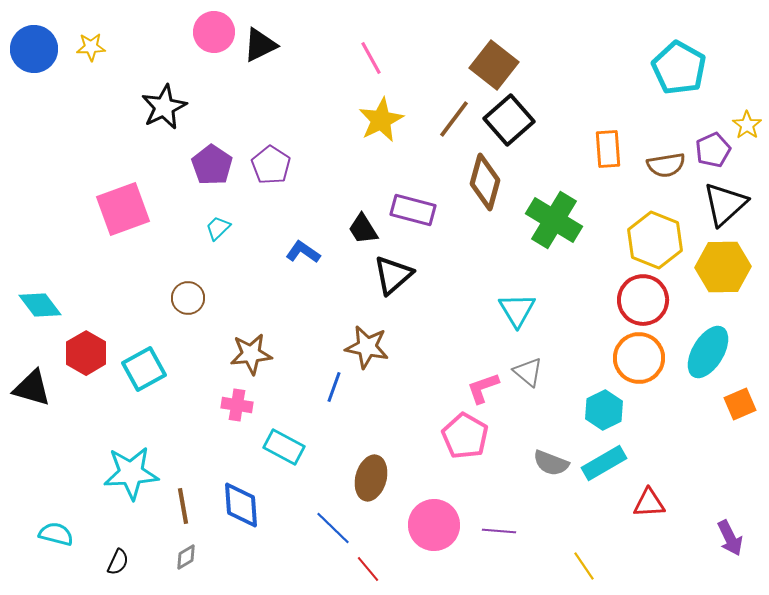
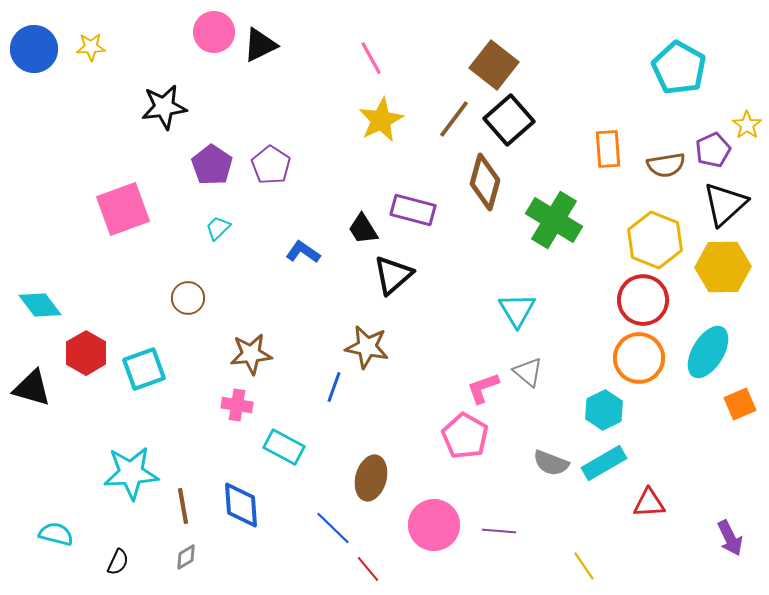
black star at (164, 107): rotated 18 degrees clockwise
cyan square at (144, 369): rotated 9 degrees clockwise
